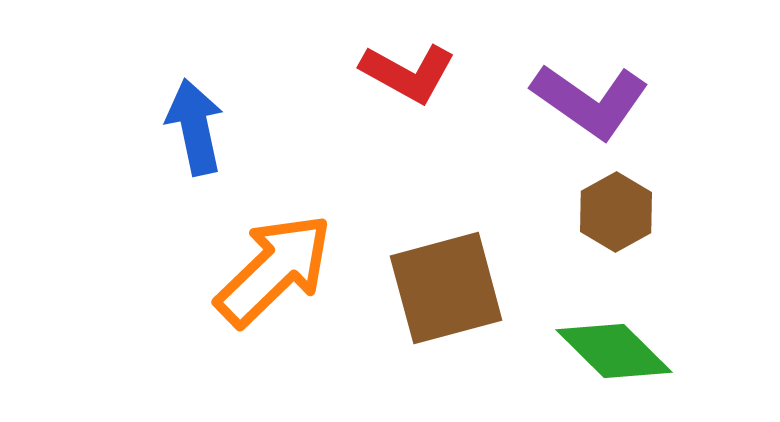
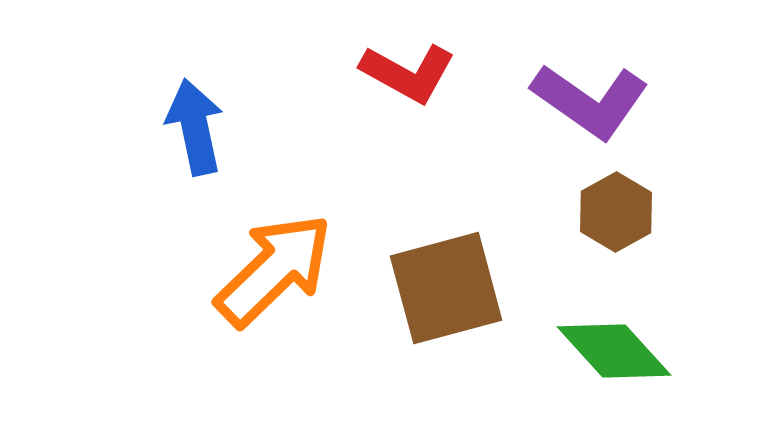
green diamond: rotated 3 degrees clockwise
